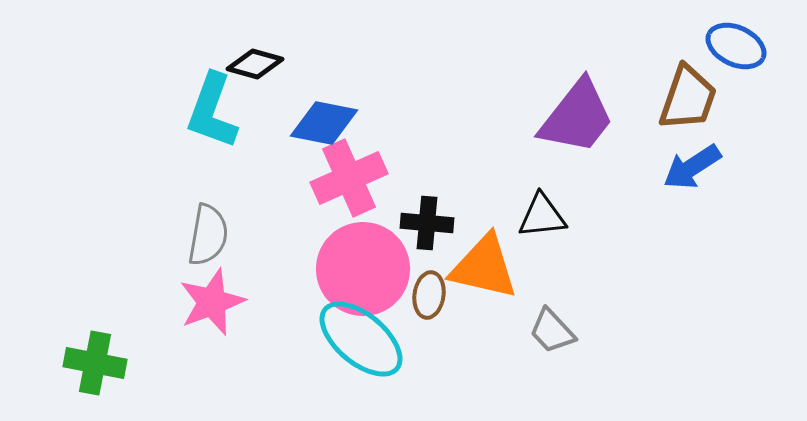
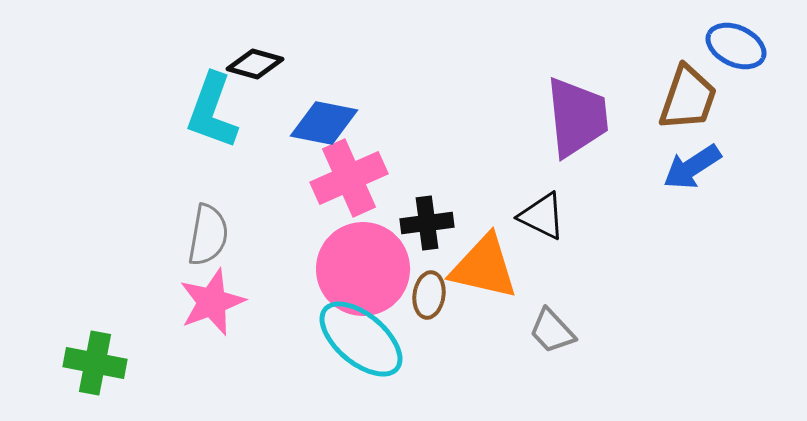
purple trapezoid: rotated 44 degrees counterclockwise
black triangle: rotated 32 degrees clockwise
black cross: rotated 12 degrees counterclockwise
